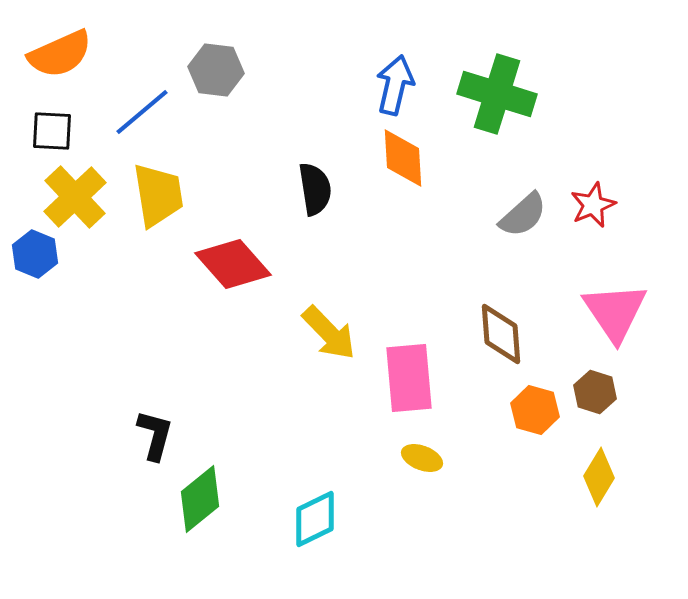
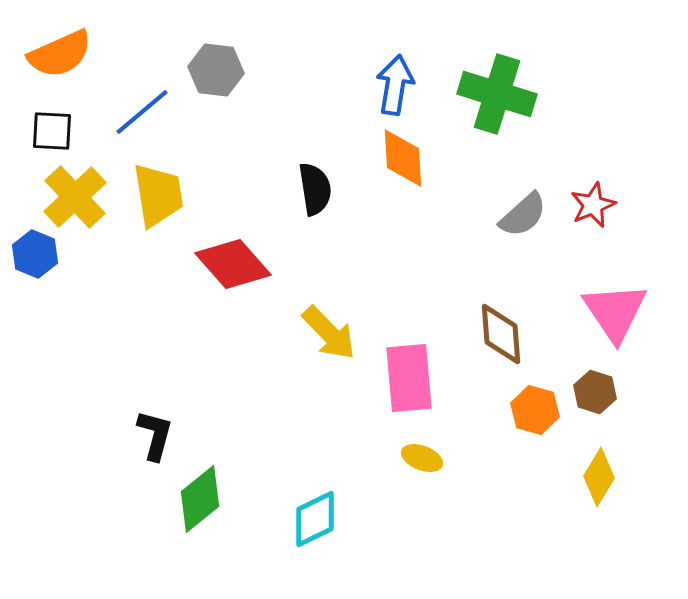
blue arrow: rotated 4 degrees counterclockwise
